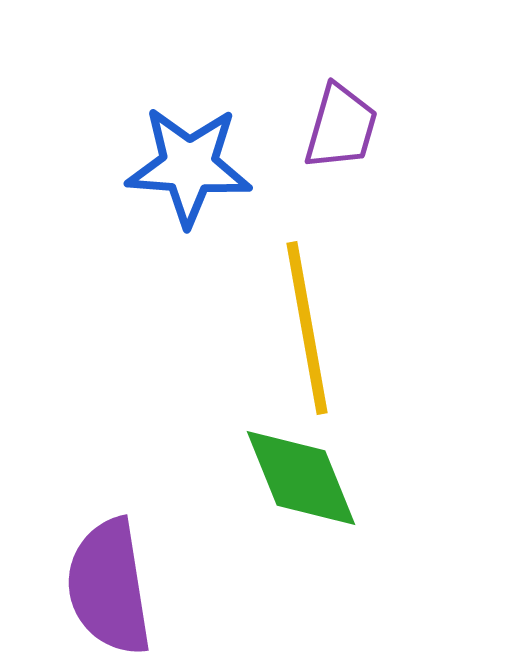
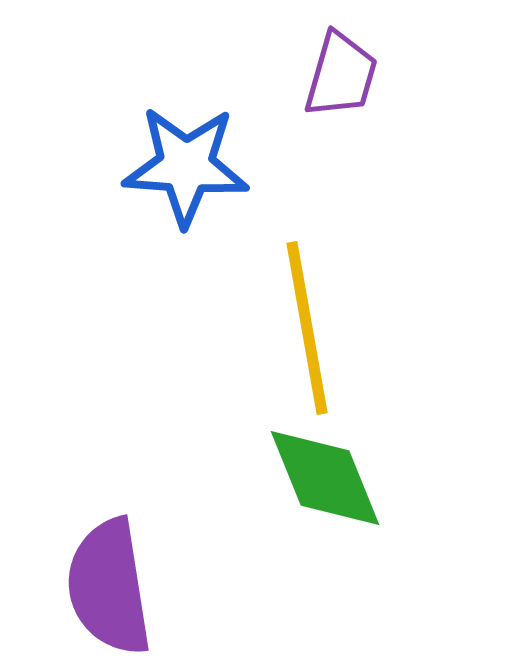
purple trapezoid: moved 52 px up
blue star: moved 3 px left
green diamond: moved 24 px right
